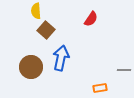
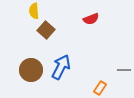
yellow semicircle: moved 2 px left
red semicircle: rotated 35 degrees clockwise
blue arrow: moved 9 px down; rotated 15 degrees clockwise
brown circle: moved 3 px down
orange rectangle: rotated 48 degrees counterclockwise
